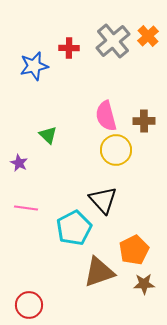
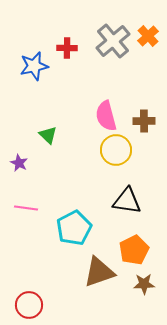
red cross: moved 2 px left
black triangle: moved 24 px right, 1 px down; rotated 40 degrees counterclockwise
